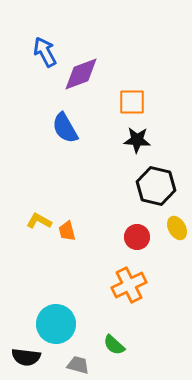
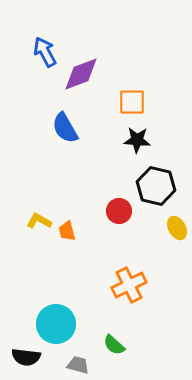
red circle: moved 18 px left, 26 px up
